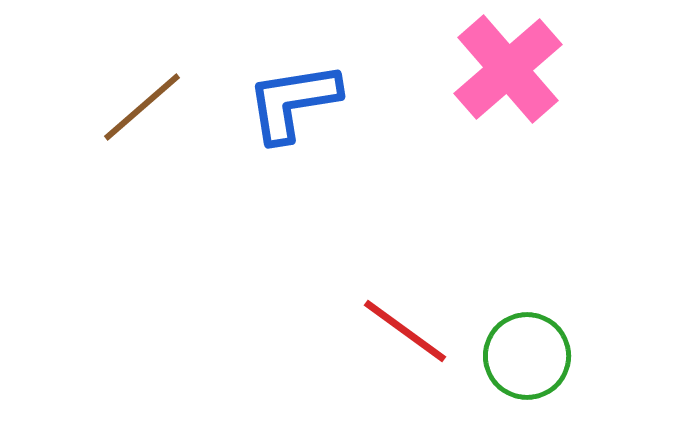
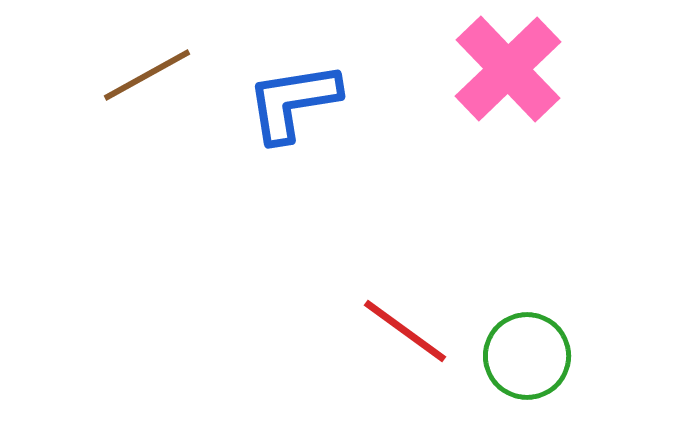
pink cross: rotated 3 degrees counterclockwise
brown line: moved 5 px right, 32 px up; rotated 12 degrees clockwise
